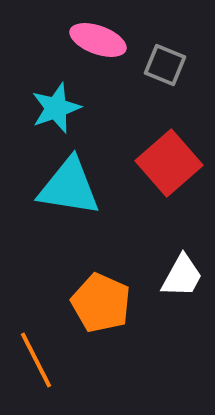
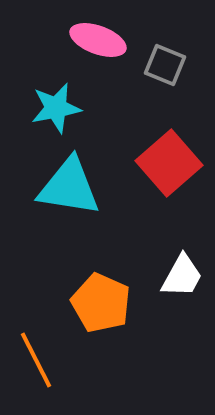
cyan star: rotated 9 degrees clockwise
